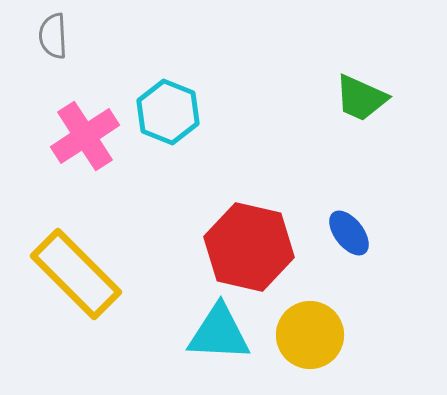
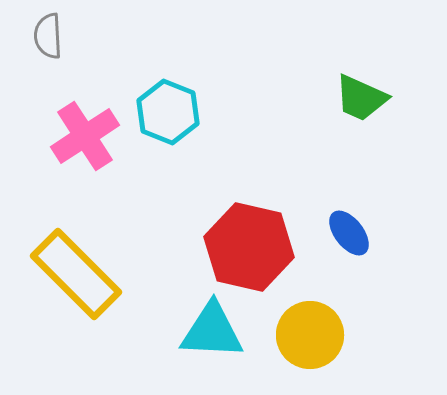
gray semicircle: moved 5 px left
cyan triangle: moved 7 px left, 2 px up
